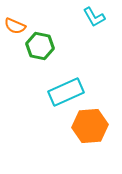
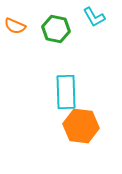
green hexagon: moved 16 px right, 17 px up
cyan rectangle: rotated 68 degrees counterclockwise
orange hexagon: moved 9 px left; rotated 12 degrees clockwise
